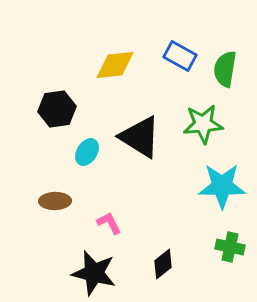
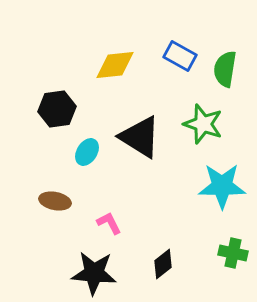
green star: rotated 24 degrees clockwise
brown ellipse: rotated 12 degrees clockwise
green cross: moved 3 px right, 6 px down
black star: rotated 9 degrees counterclockwise
